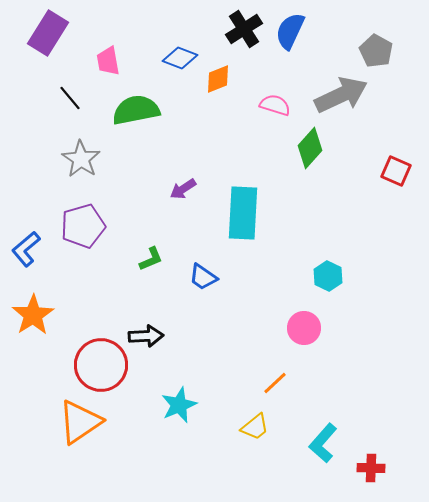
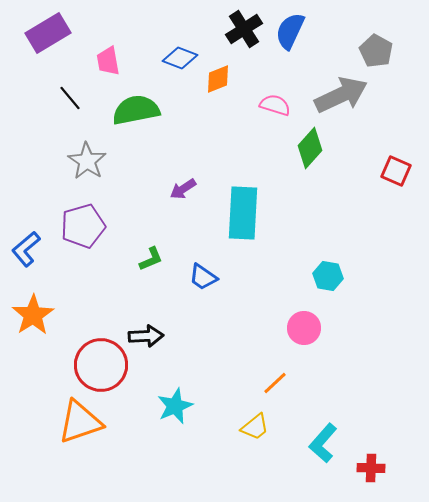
purple rectangle: rotated 27 degrees clockwise
gray star: moved 6 px right, 2 px down
cyan hexagon: rotated 16 degrees counterclockwise
cyan star: moved 4 px left, 1 px down
orange triangle: rotated 15 degrees clockwise
